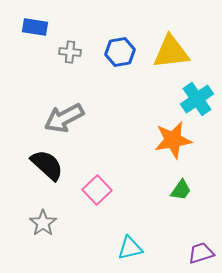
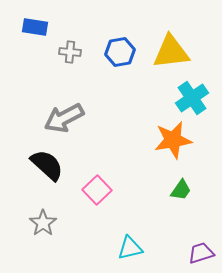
cyan cross: moved 5 px left, 1 px up
